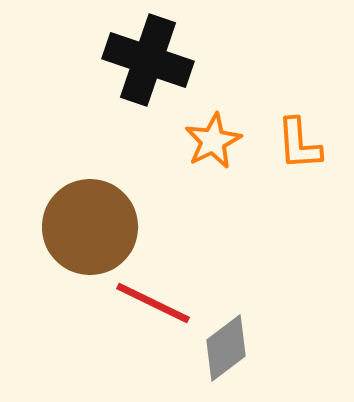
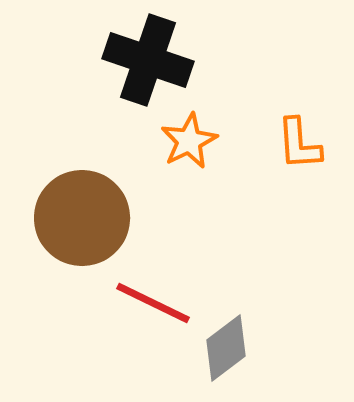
orange star: moved 24 px left
brown circle: moved 8 px left, 9 px up
